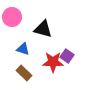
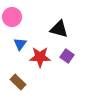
black triangle: moved 16 px right
blue triangle: moved 3 px left, 5 px up; rotated 48 degrees clockwise
red star: moved 13 px left, 5 px up
brown rectangle: moved 6 px left, 9 px down
